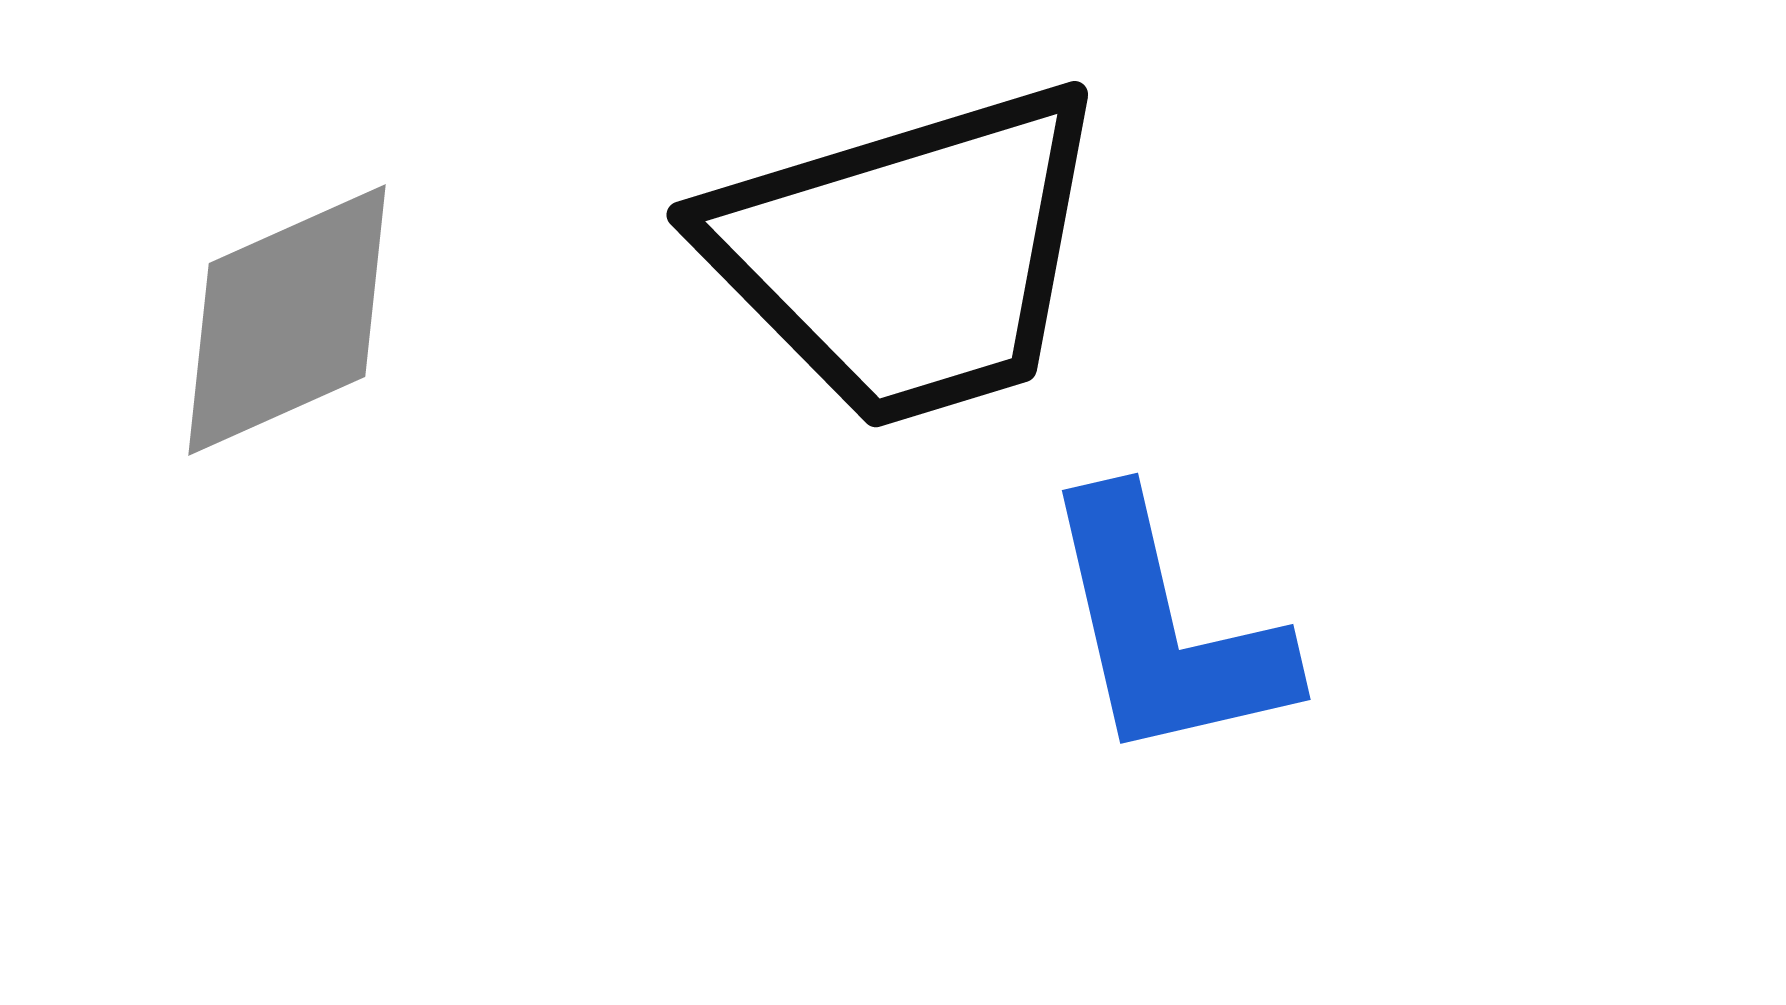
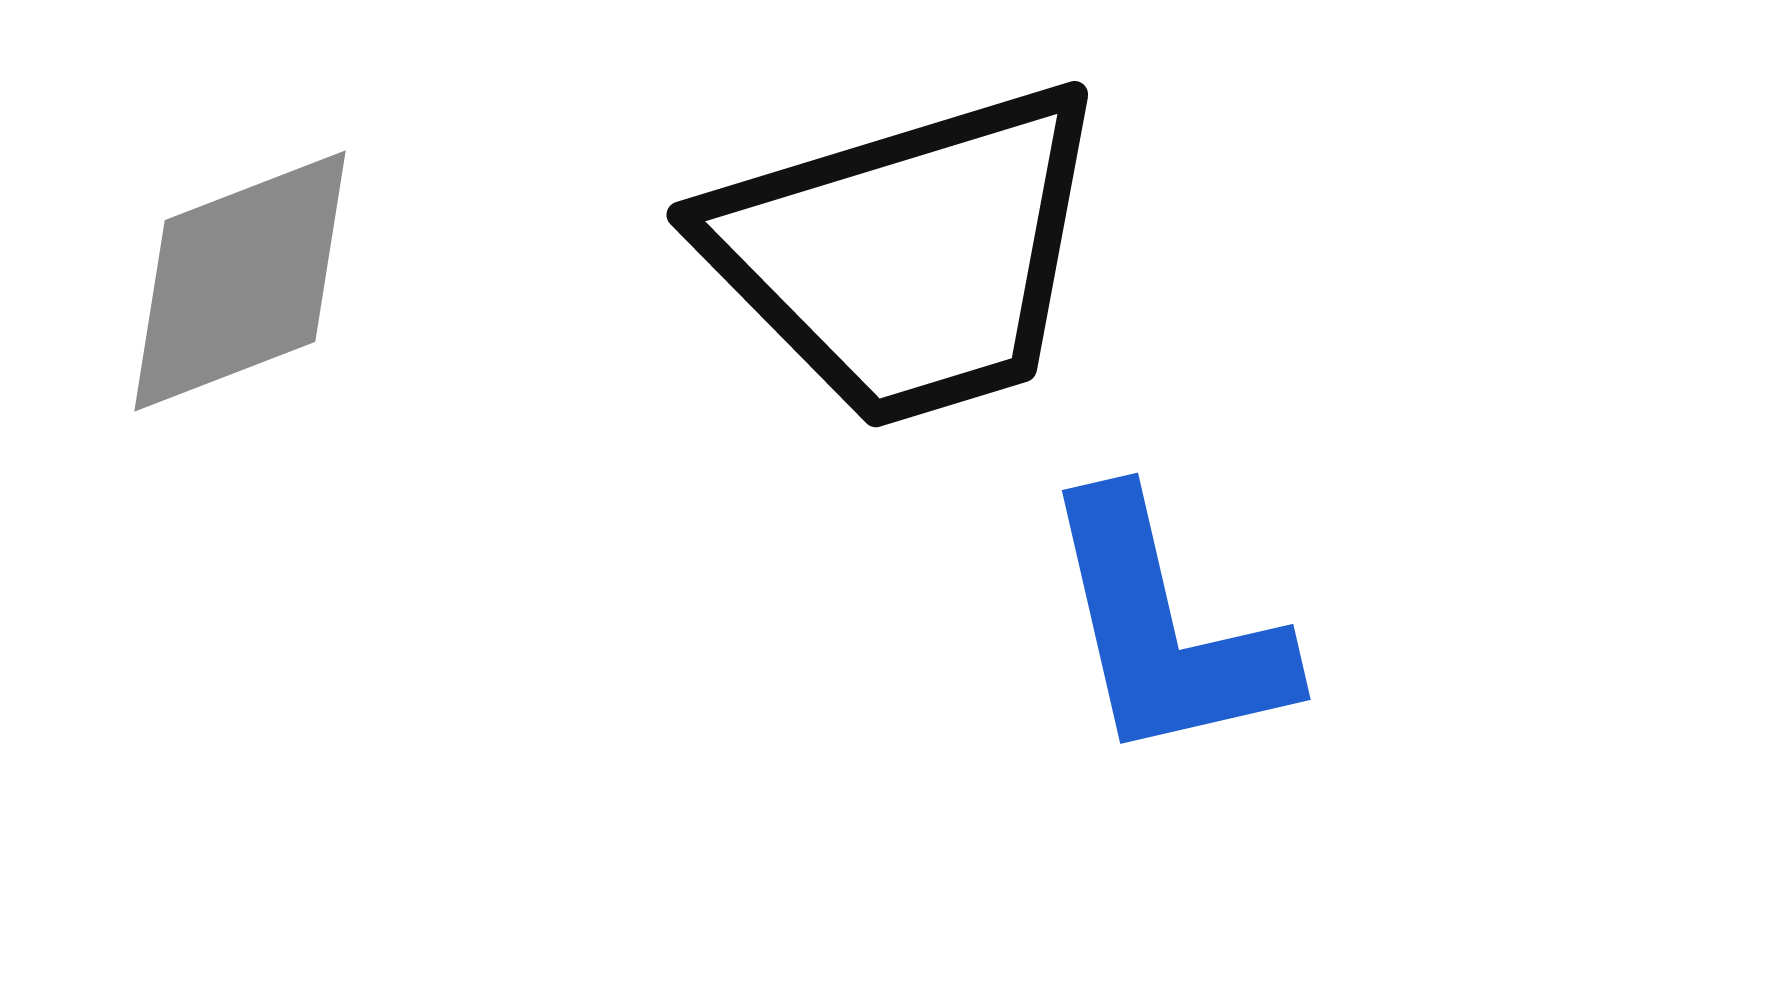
gray diamond: moved 47 px left, 39 px up; rotated 3 degrees clockwise
